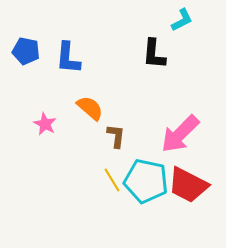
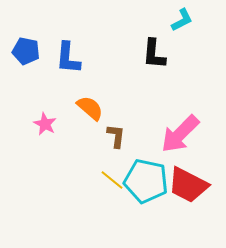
yellow line: rotated 20 degrees counterclockwise
